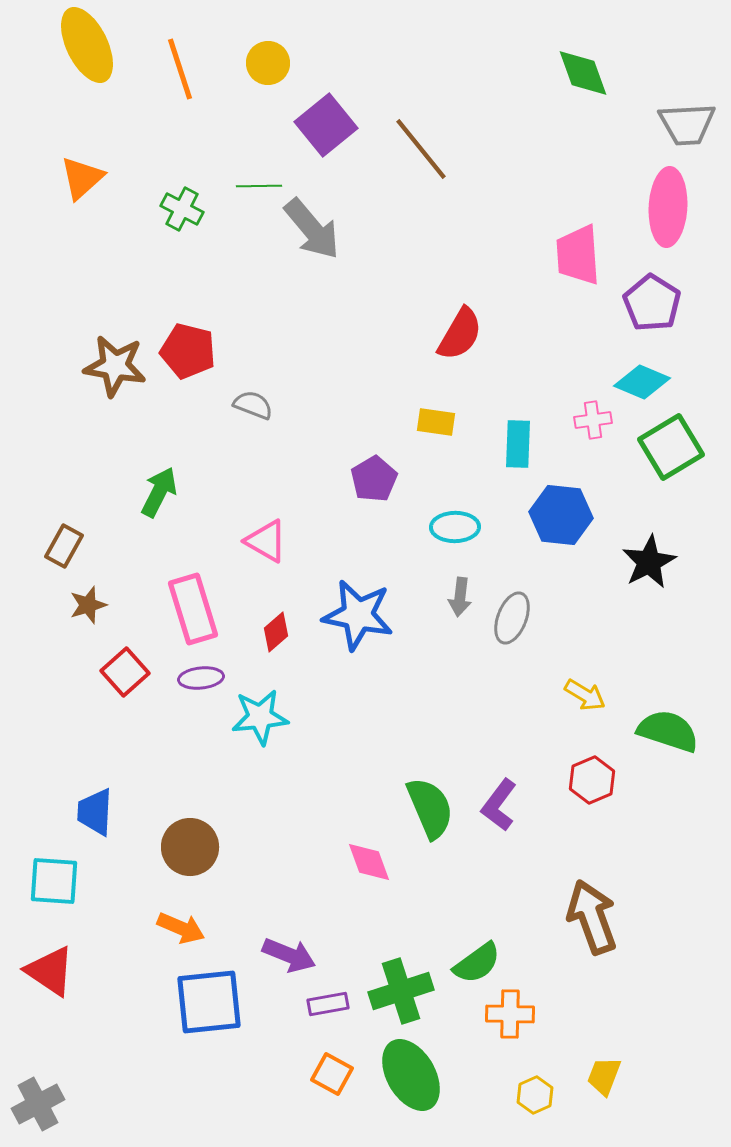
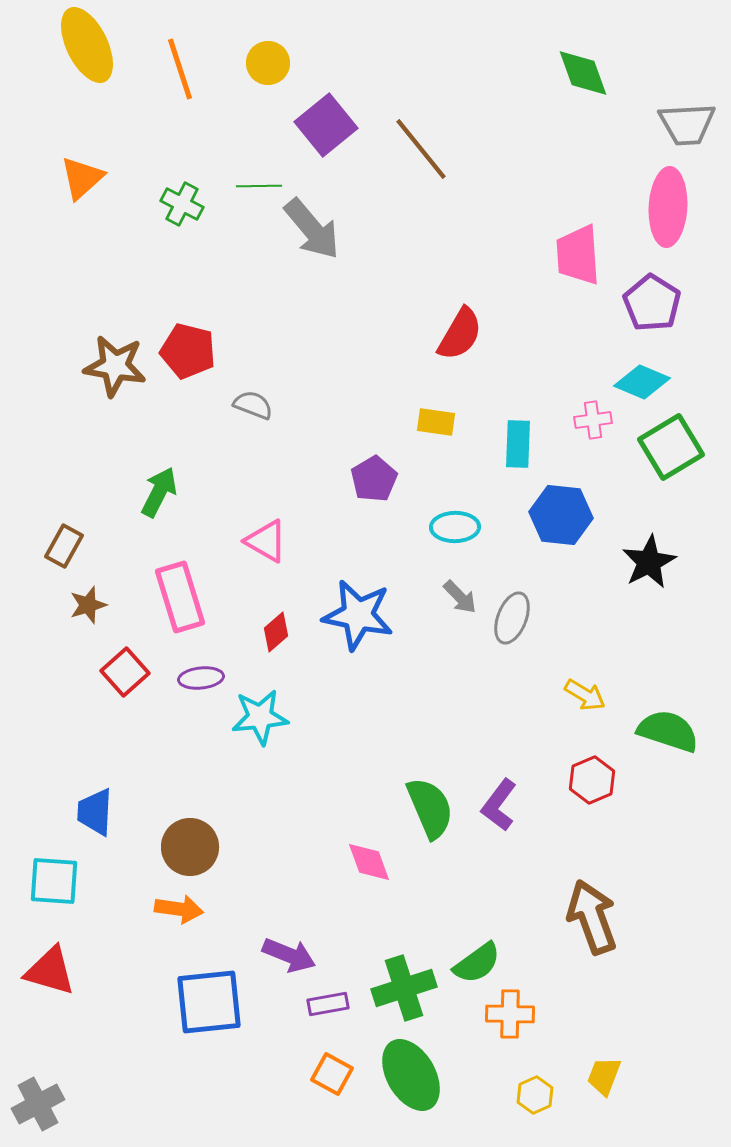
green cross at (182, 209): moved 5 px up
gray arrow at (460, 597): rotated 51 degrees counterclockwise
pink rectangle at (193, 609): moved 13 px left, 12 px up
orange arrow at (181, 928): moved 2 px left, 19 px up; rotated 15 degrees counterclockwise
red triangle at (50, 971): rotated 18 degrees counterclockwise
green cross at (401, 991): moved 3 px right, 3 px up
